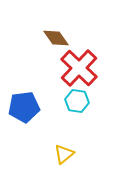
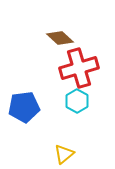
brown diamond: moved 4 px right; rotated 12 degrees counterclockwise
red cross: rotated 30 degrees clockwise
cyan hexagon: rotated 20 degrees clockwise
